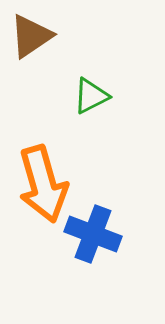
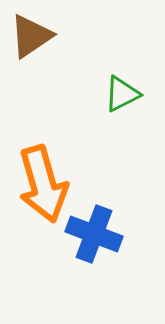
green triangle: moved 31 px right, 2 px up
blue cross: moved 1 px right
